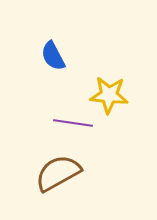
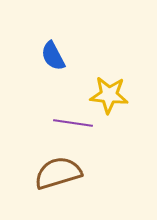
brown semicircle: rotated 12 degrees clockwise
